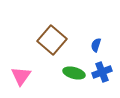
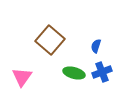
brown square: moved 2 px left
blue semicircle: moved 1 px down
pink triangle: moved 1 px right, 1 px down
